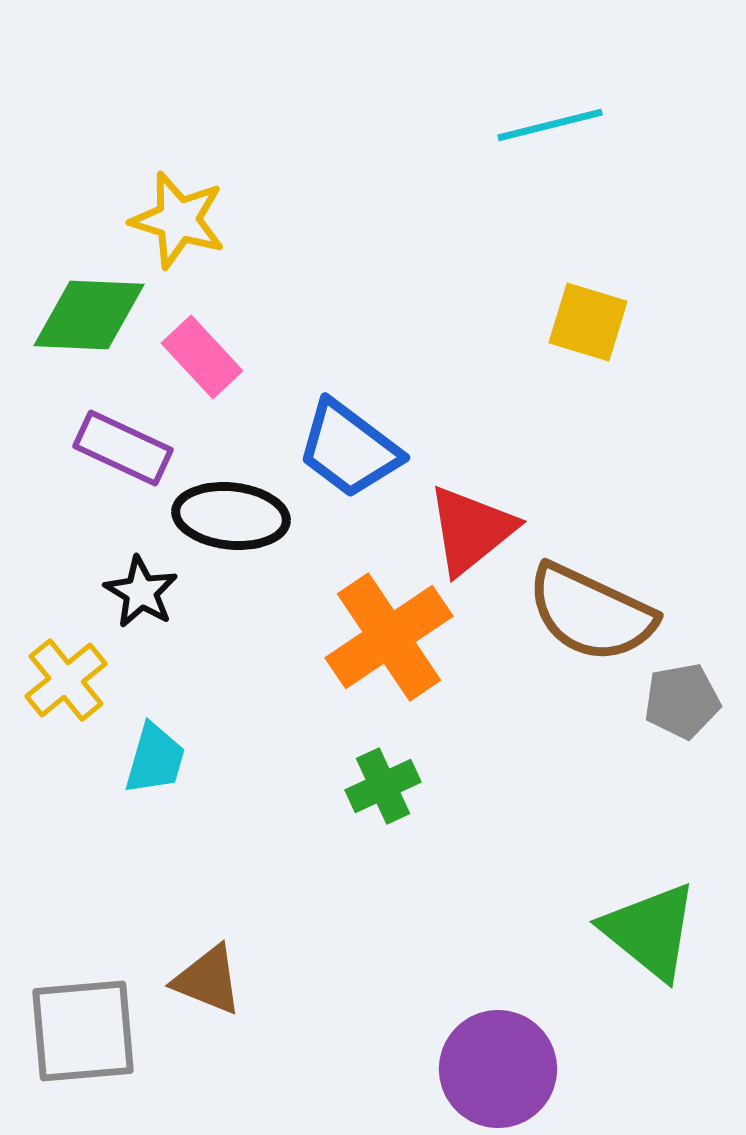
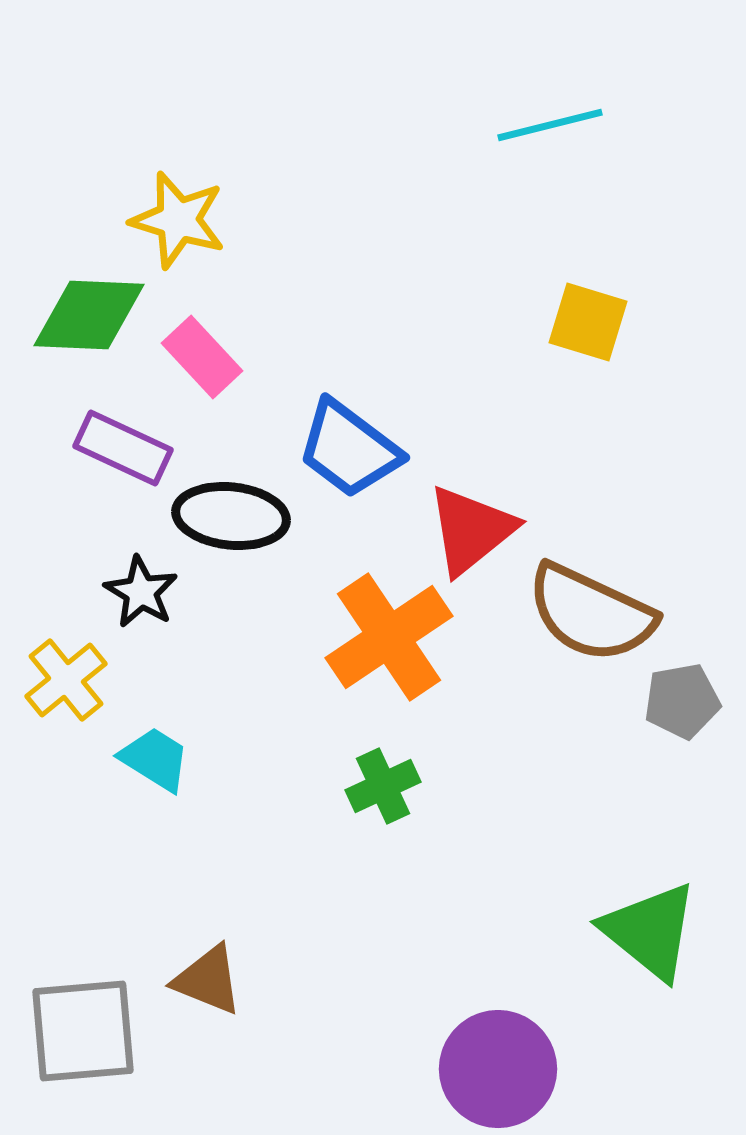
cyan trapezoid: rotated 74 degrees counterclockwise
